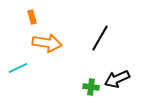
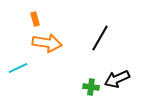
orange rectangle: moved 3 px right, 2 px down
